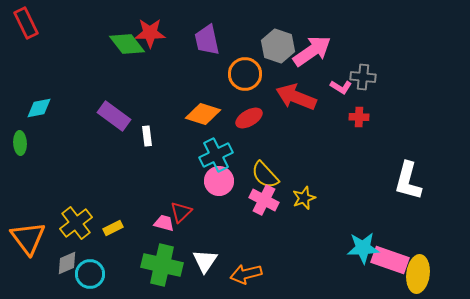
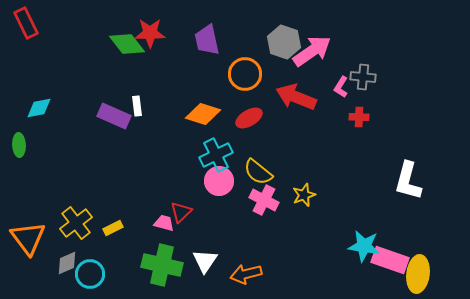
gray hexagon: moved 6 px right, 4 px up
pink L-shape: rotated 90 degrees clockwise
purple rectangle: rotated 12 degrees counterclockwise
white rectangle: moved 10 px left, 30 px up
green ellipse: moved 1 px left, 2 px down
yellow semicircle: moved 7 px left, 3 px up; rotated 8 degrees counterclockwise
yellow star: moved 3 px up
cyan star: moved 1 px right, 2 px up; rotated 12 degrees clockwise
